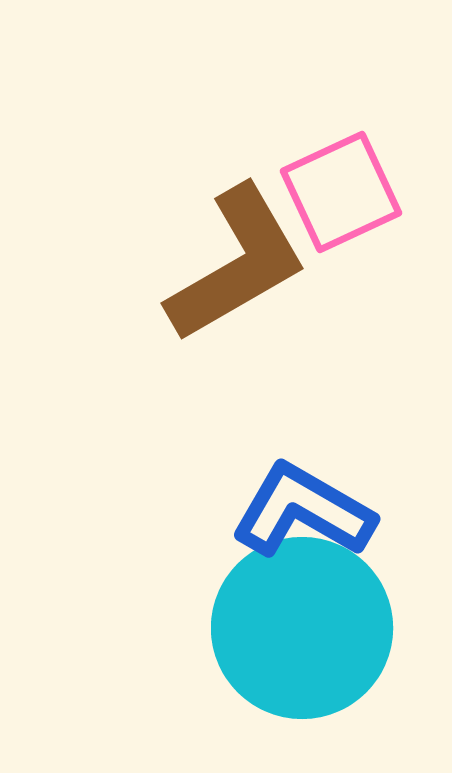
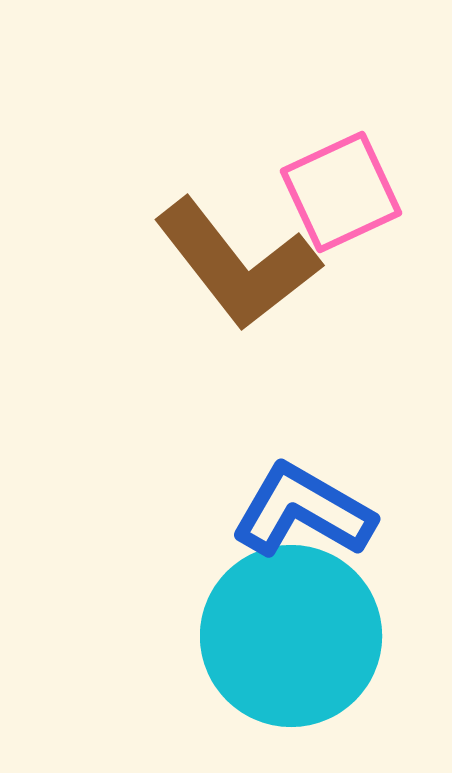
brown L-shape: rotated 82 degrees clockwise
cyan circle: moved 11 px left, 8 px down
